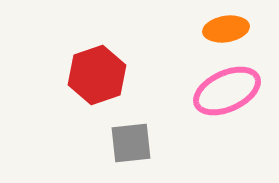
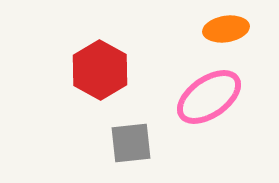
red hexagon: moved 3 px right, 5 px up; rotated 12 degrees counterclockwise
pink ellipse: moved 18 px left, 6 px down; rotated 10 degrees counterclockwise
